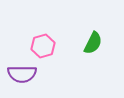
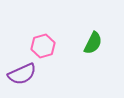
purple semicircle: rotated 24 degrees counterclockwise
